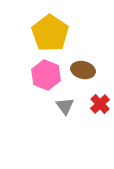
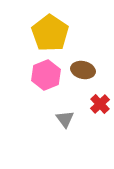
pink hexagon: rotated 16 degrees clockwise
gray triangle: moved 13 px down
